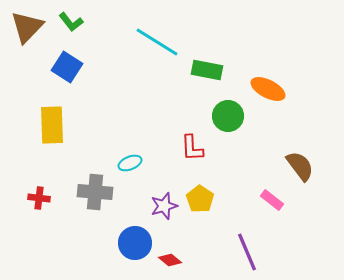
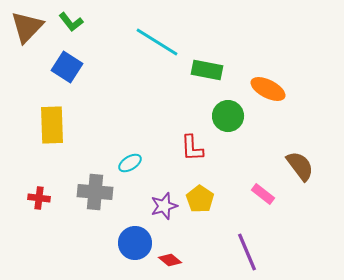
cyan ellipse: rotated 10 degrees counterclockwise
pink rectangle: moved 9 px left, 6 px up
